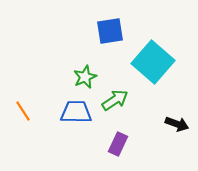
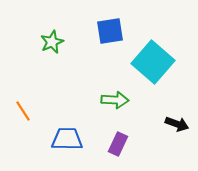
green star: moved 33 px left, 35 px up
green arrow: rotated 36 degrees clockwise
blue trapezoid: moved 9 px left, 27 px down
